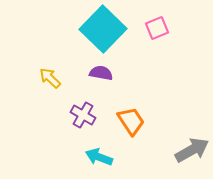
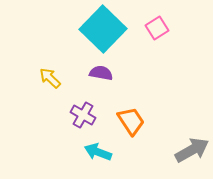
pink square: rotated 10 degrees counterclockwise
cyan arrow: moved 1 px left, 5 px up
